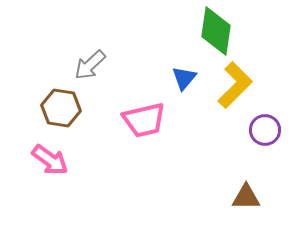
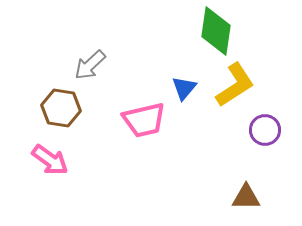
blue triangle: moved 10 px down
yellow L-shape: rotated 12 degrees clockwise
